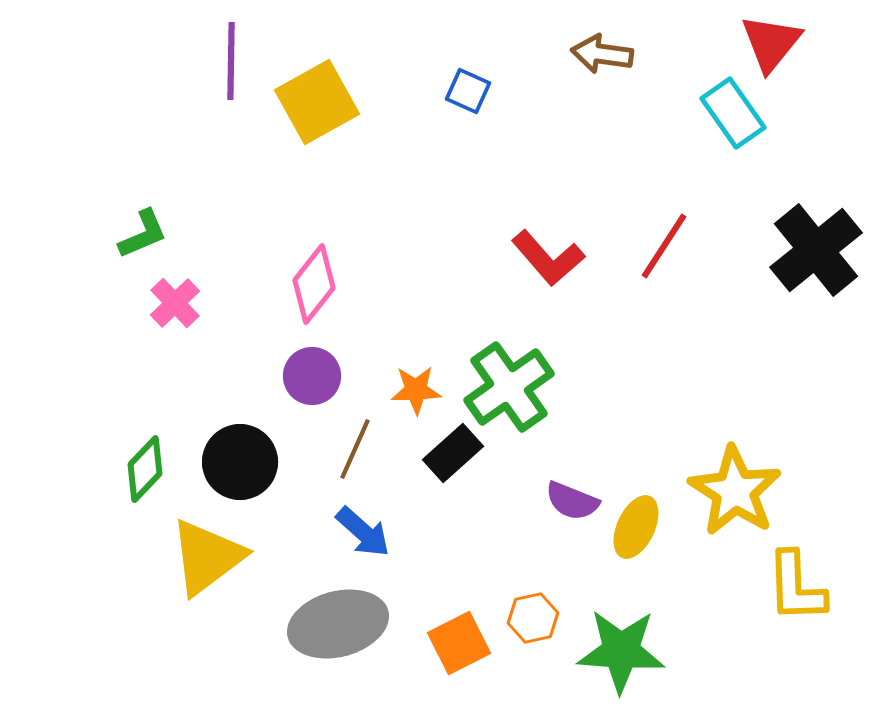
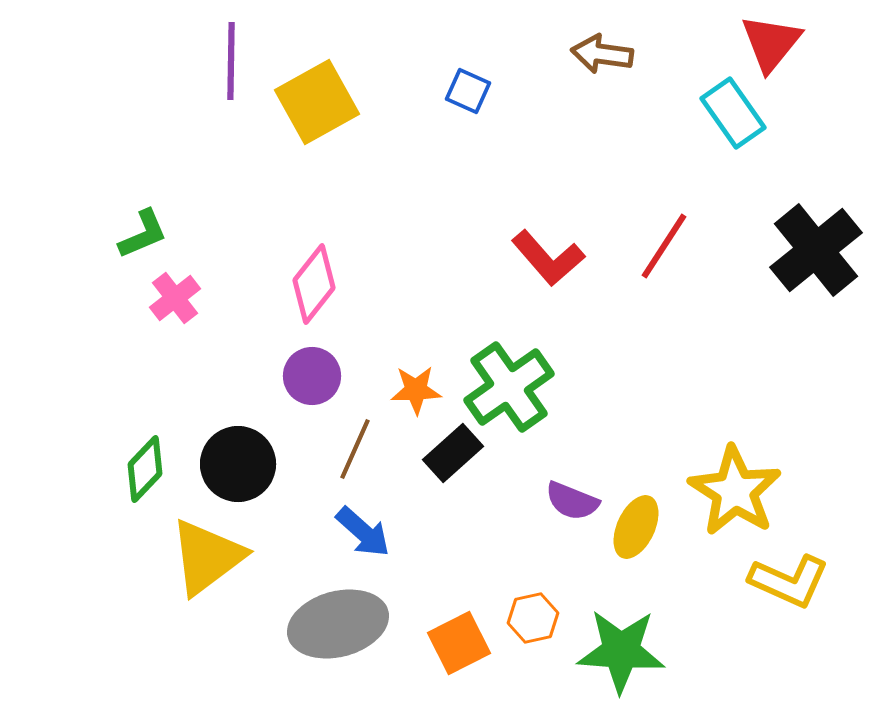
pink cross: moved 5 px up; rotated 6 degrees clockwise
black circle: moved 2 px left, 2 px down
yellow L-shape: moved 7 px left, 6 px up; rotated 64 degrees counterclockwise
